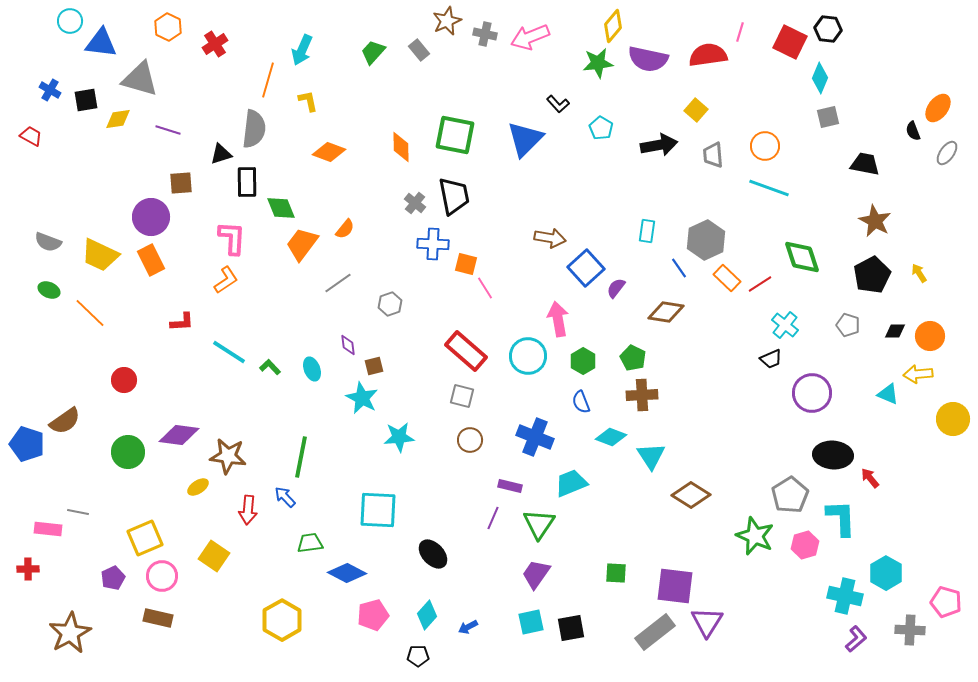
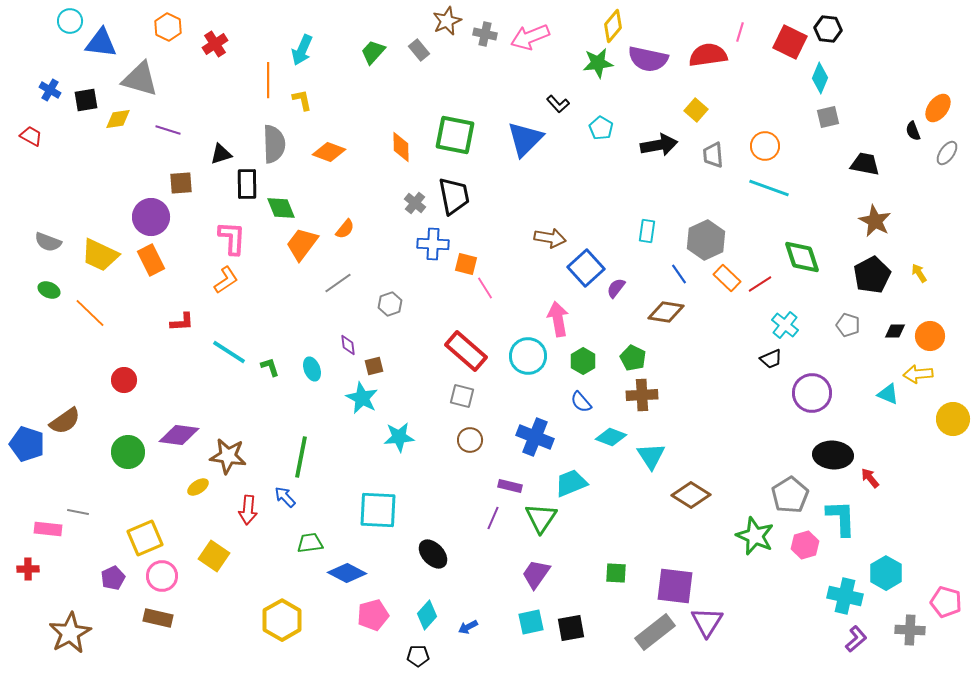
orange line at (268, 80): rotated 16 degrees counterclockwise
yellow L-shape at (308, 101): moved 6 px left, 1 px up
gray semicircle at (254, 129): moved 20 px right, 15 px down; rotated 9 degrees counterclockwise
black rectangle at (247, 182): moved 2 px down
blue line at (679, 268): moved 6 px down
green L-shape at (270, 367): rotated 25 degrees clockwise
blue semicircle at (581, 402): rotated 20 degrees counterclockwise
green triangle at (539, 524): moved 2 px right, 6 px up
